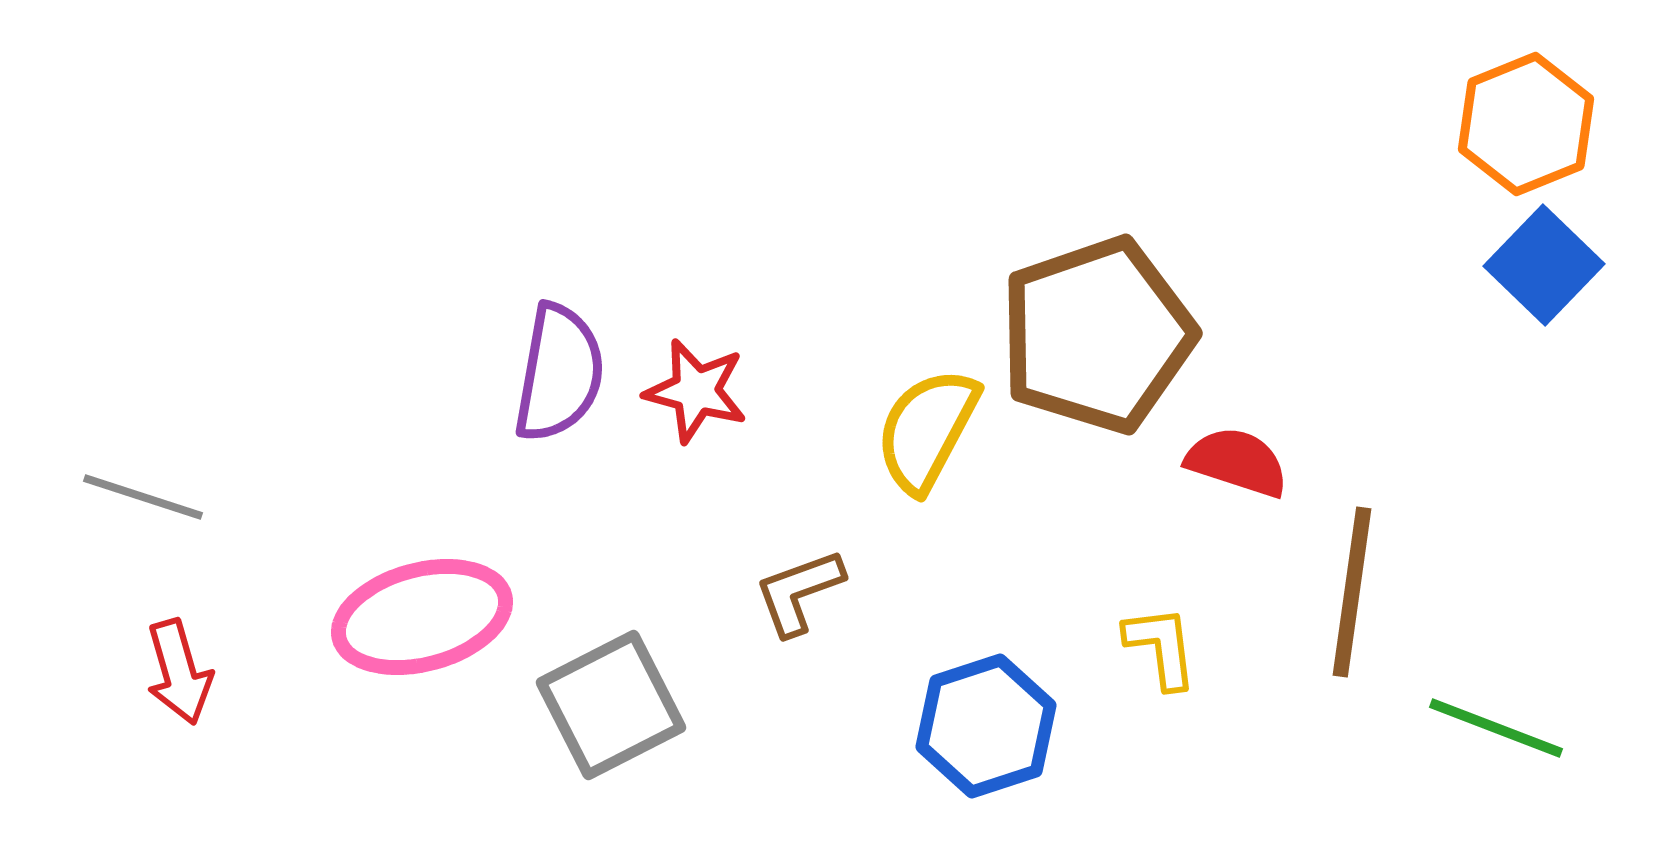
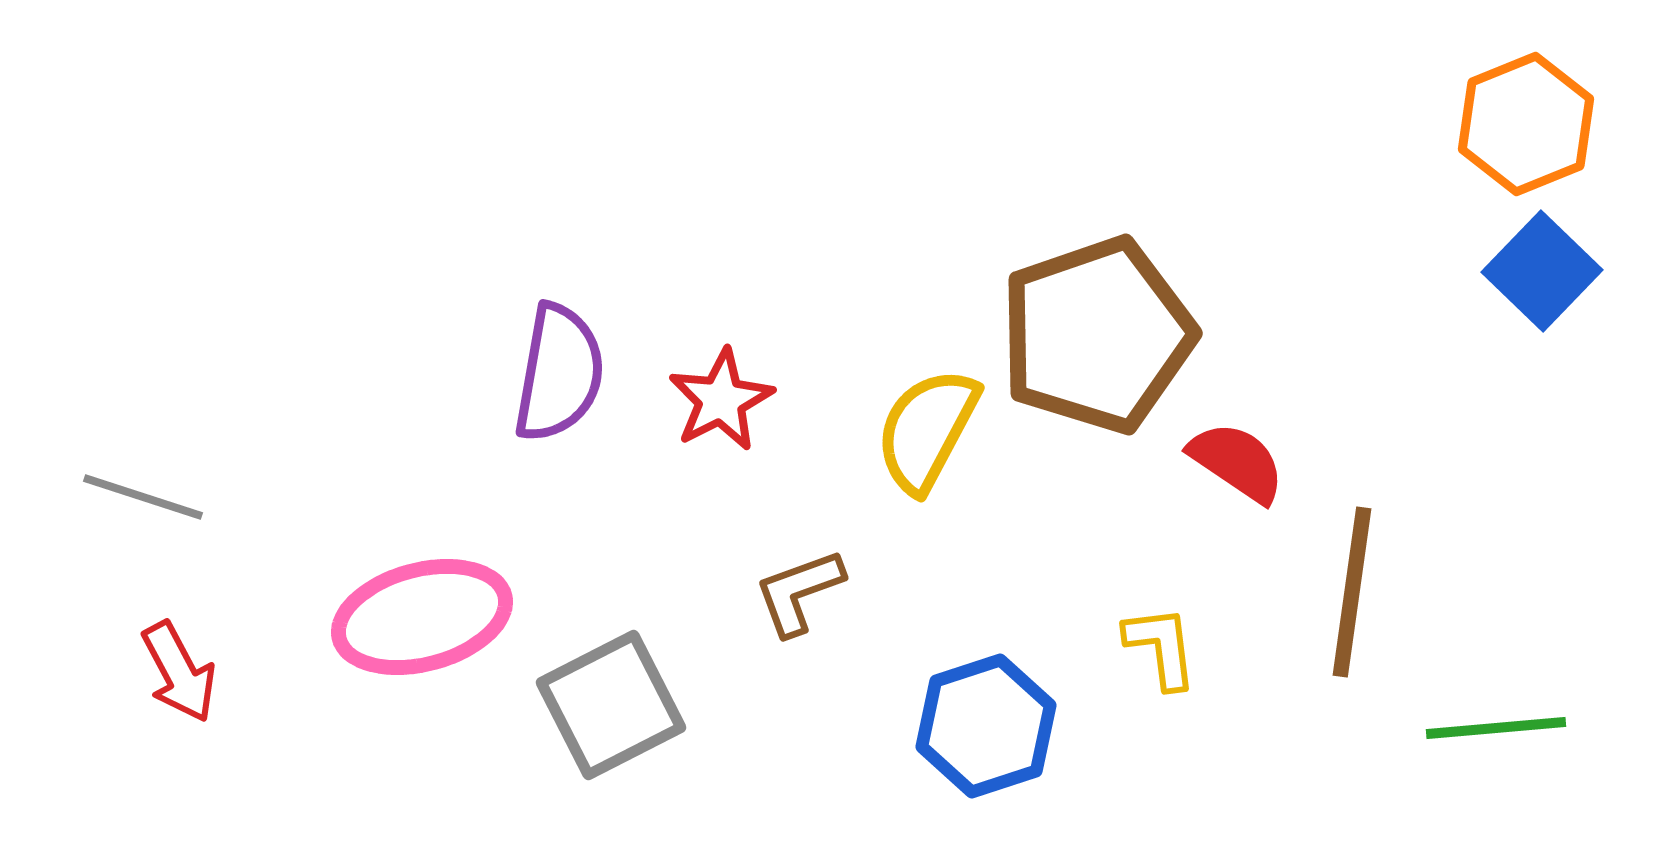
blue square: moved 2 px left, 6 px down
red star: moved 25 px right, 9 px down; rotated 30 degrees clockwise
red semicircle: rotated 16 degrees clockwise
red arrow: rotated 12 degrees counterclockwise
green line: rotated 26 degrees counterclockwise
